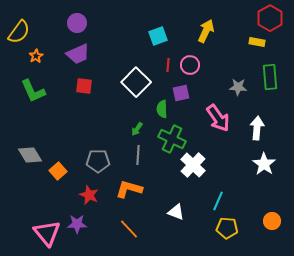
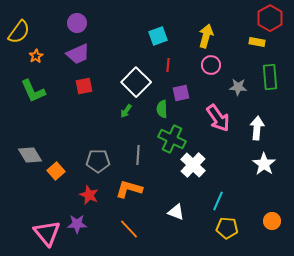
yellow arrow: moved 5 px down; rotated 10 degrees counterclockwise
pink circle: moved 21 px right
red square: rotated 18 degrees counterclockwise
green arrow: moved 11 px left, 18 px up
orange square: moved 2 px left
